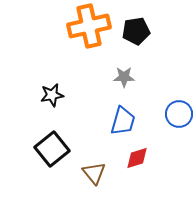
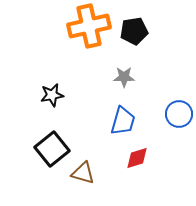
black pentagon: moved 2 px left
brown triangle: moved 11 px left; rotated 35 degrees counterclockwise
